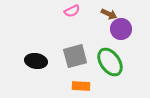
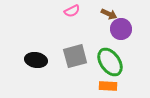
black ellipse: moved 1 px up
orange rectangle: moved 27 px right
